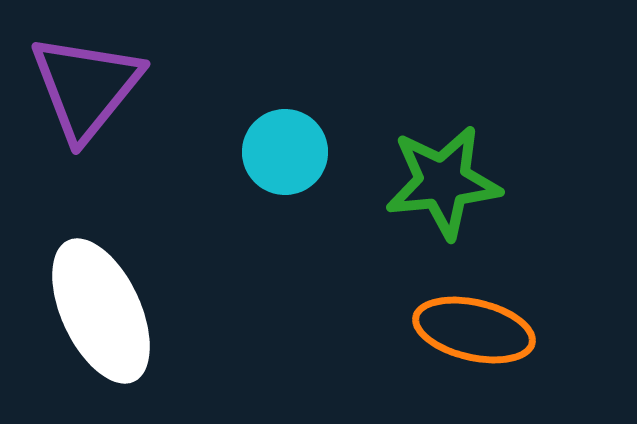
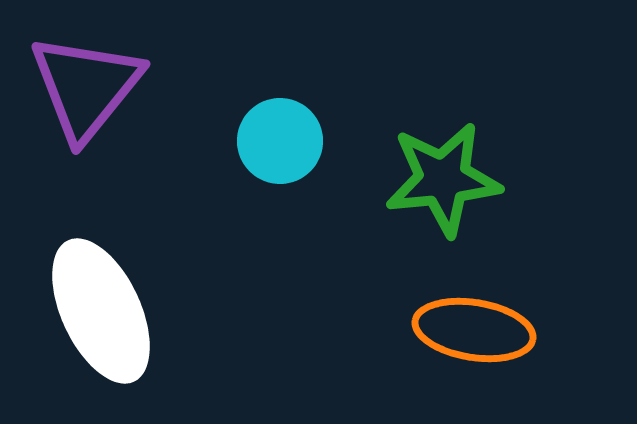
cyan circle: moved 5 px left, 11 px up
green star: moved 3 px up
orange ellipse: rotated 4 degrees counterclockwise
